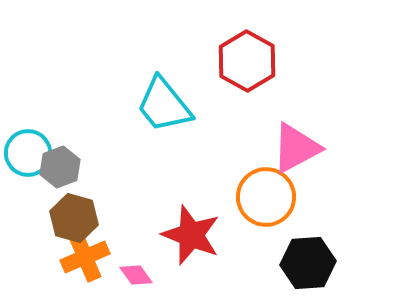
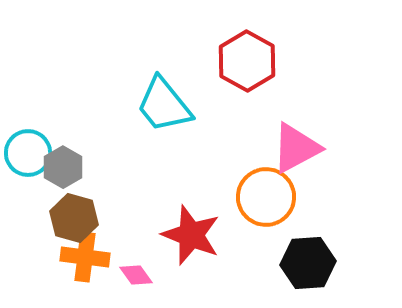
gray hexagon: moved 3 px right; rotated 9 degrees counterclockwise
orange cross: rotated 30 degrees clockwise
